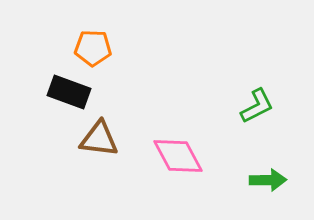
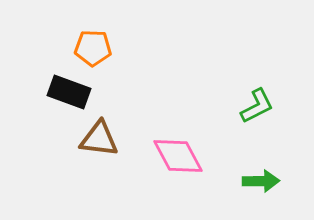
green arrow: moved 7 px left, 1 px down
